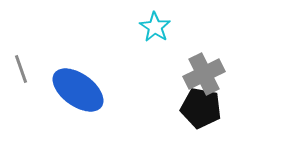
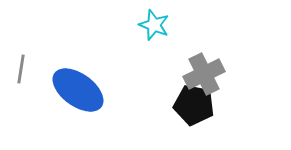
cyan star: moved 1 px left, 2 px up; rotated 12 degrees counterclockwise
gray line: rotated 28 degrees clockwise
black pentagon: moved 7 px left, 3 px up
